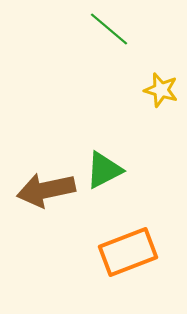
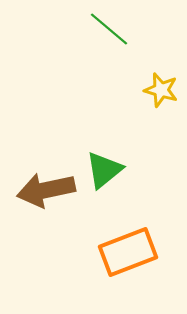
green triangle: rotated 12 degrees counterclockwise
